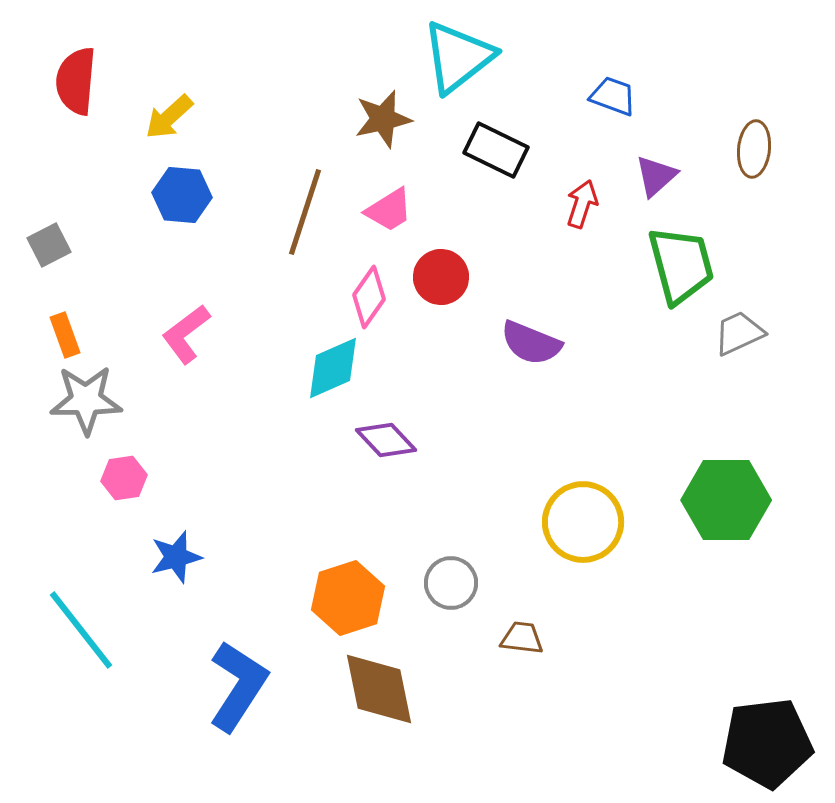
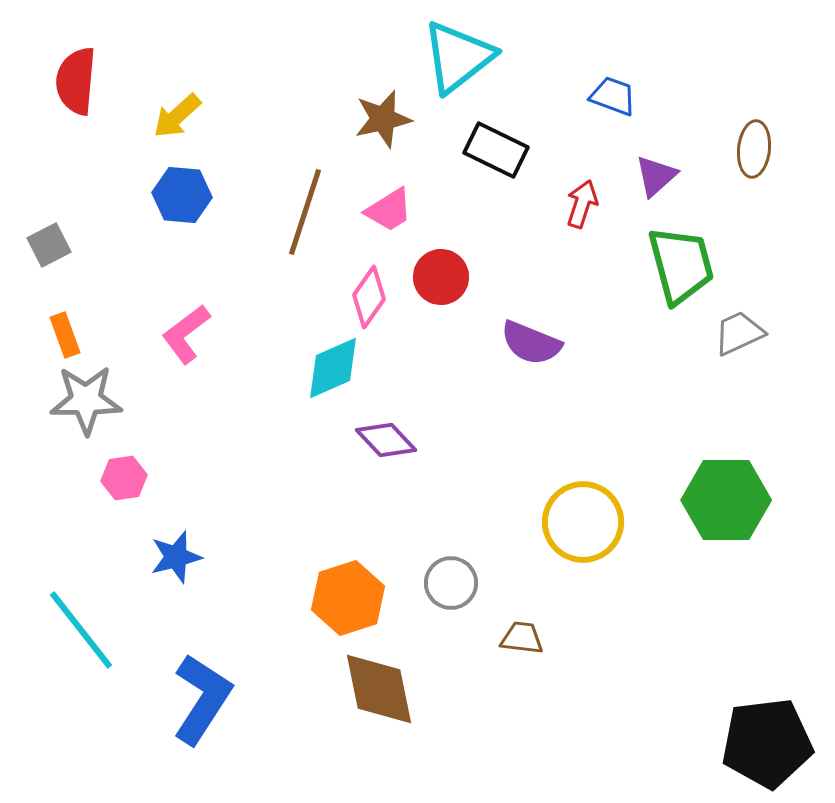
yellow arrow: moved 8 px right, 1 px up
blue L-shape: moved 36 px left, 13 px down
